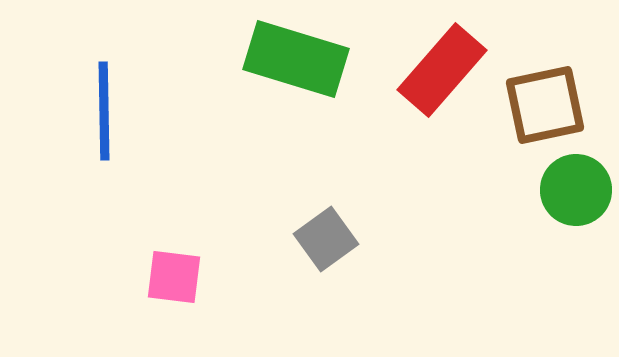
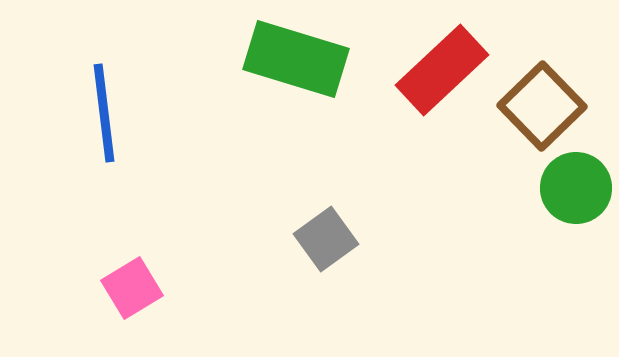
red rectangle: rotated 6 degrees clockwise
brown square: moved 3 px left, 1 px down; rotated 32 degrees counterclockwise
blue line: moved 2 px down; rotated 6 degrees counterclockwise
green circle: moved 2 px up
pink square: moved 42 px left, 11 px down; rotated 38 degrees counterclockwise
